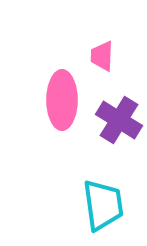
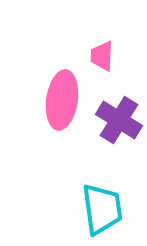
pink ellipse: rotated 8 degrees clockwise
cyan trapezoid: moved 1 px left, 4 px down
